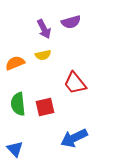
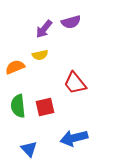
purple arrow: rotated 66 degrees clockwise
yellow semicircle: moved 3 px left
orange semicircle: moved 4 px down
green semicircle: moved 2 px down
blue arrow: rotated 12 degrees clockwise
blue triangle: moved 14 px right
